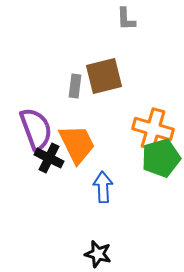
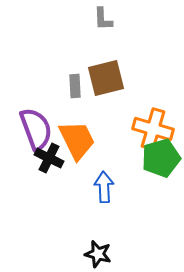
gray L-shape: moved 23 px left
brown square: moved 2 px right, 2 px down
gray rectangle: rotated 10 degrees counterclockwise
orange trapezoid: moved 4 px up
blue arrow: moved 1 px right
